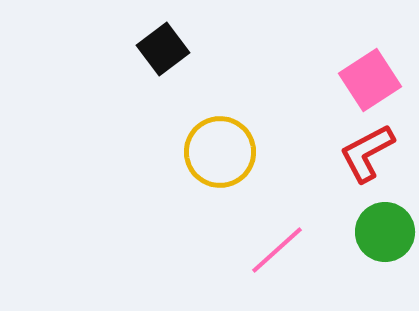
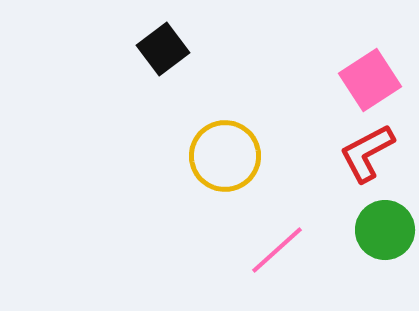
yellow circle: moved 5 px right, 4 px down
green circle: moved 2 px up
